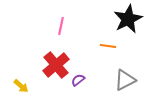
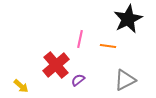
pink line: moved 19 px right, 13 px down
